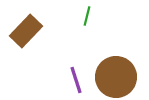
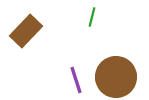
green line: moved 5 px right, 1 px down
